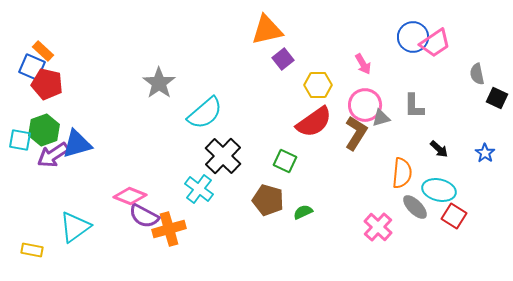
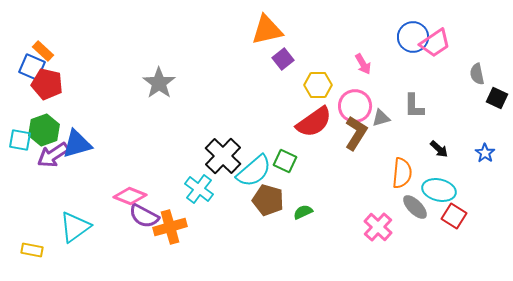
pink circle: moved 10 px left, 1 px down
cyan semicircle: moved 49 px right, 58 px down
orange cross: moved 1 px right, 2 px up
